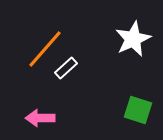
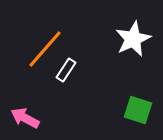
white rectangle: moved 2 px down; rotated 15 degrees counterclockwise
pink arrow: moved 15 px left; rotated 28 degrees clockwise
